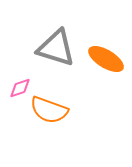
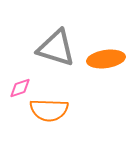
orange ellipse: rotated 39 degrees counterclockwise
orange semicircle: rotated 18 degrees counterclockwise
